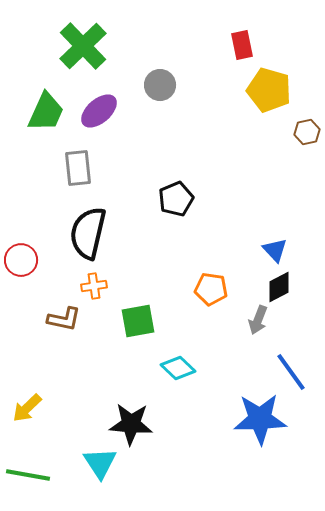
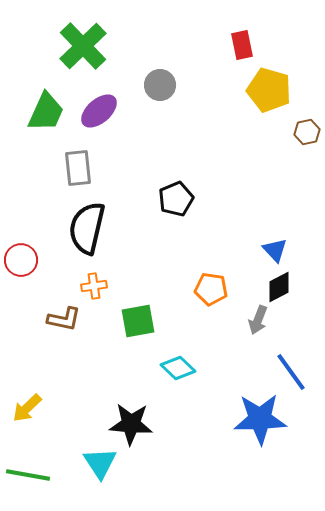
black semicircle: moved 1 px left, 5 px up
